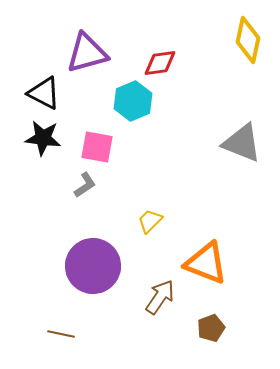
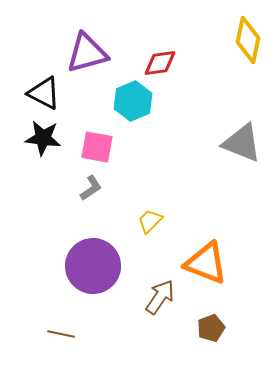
gray L-shape: moved 6 px right, 3 px down
